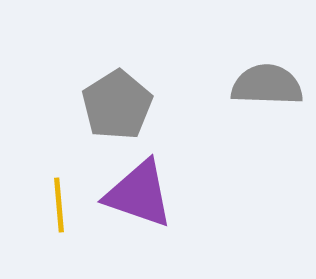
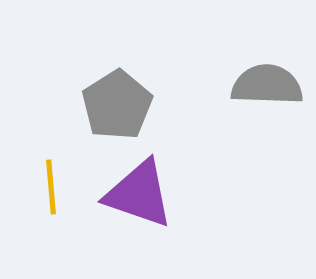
yellow line: moved 8 px left, 18 px up
